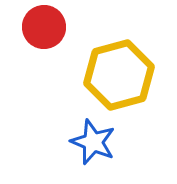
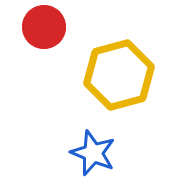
blue star: moved 11 px down
